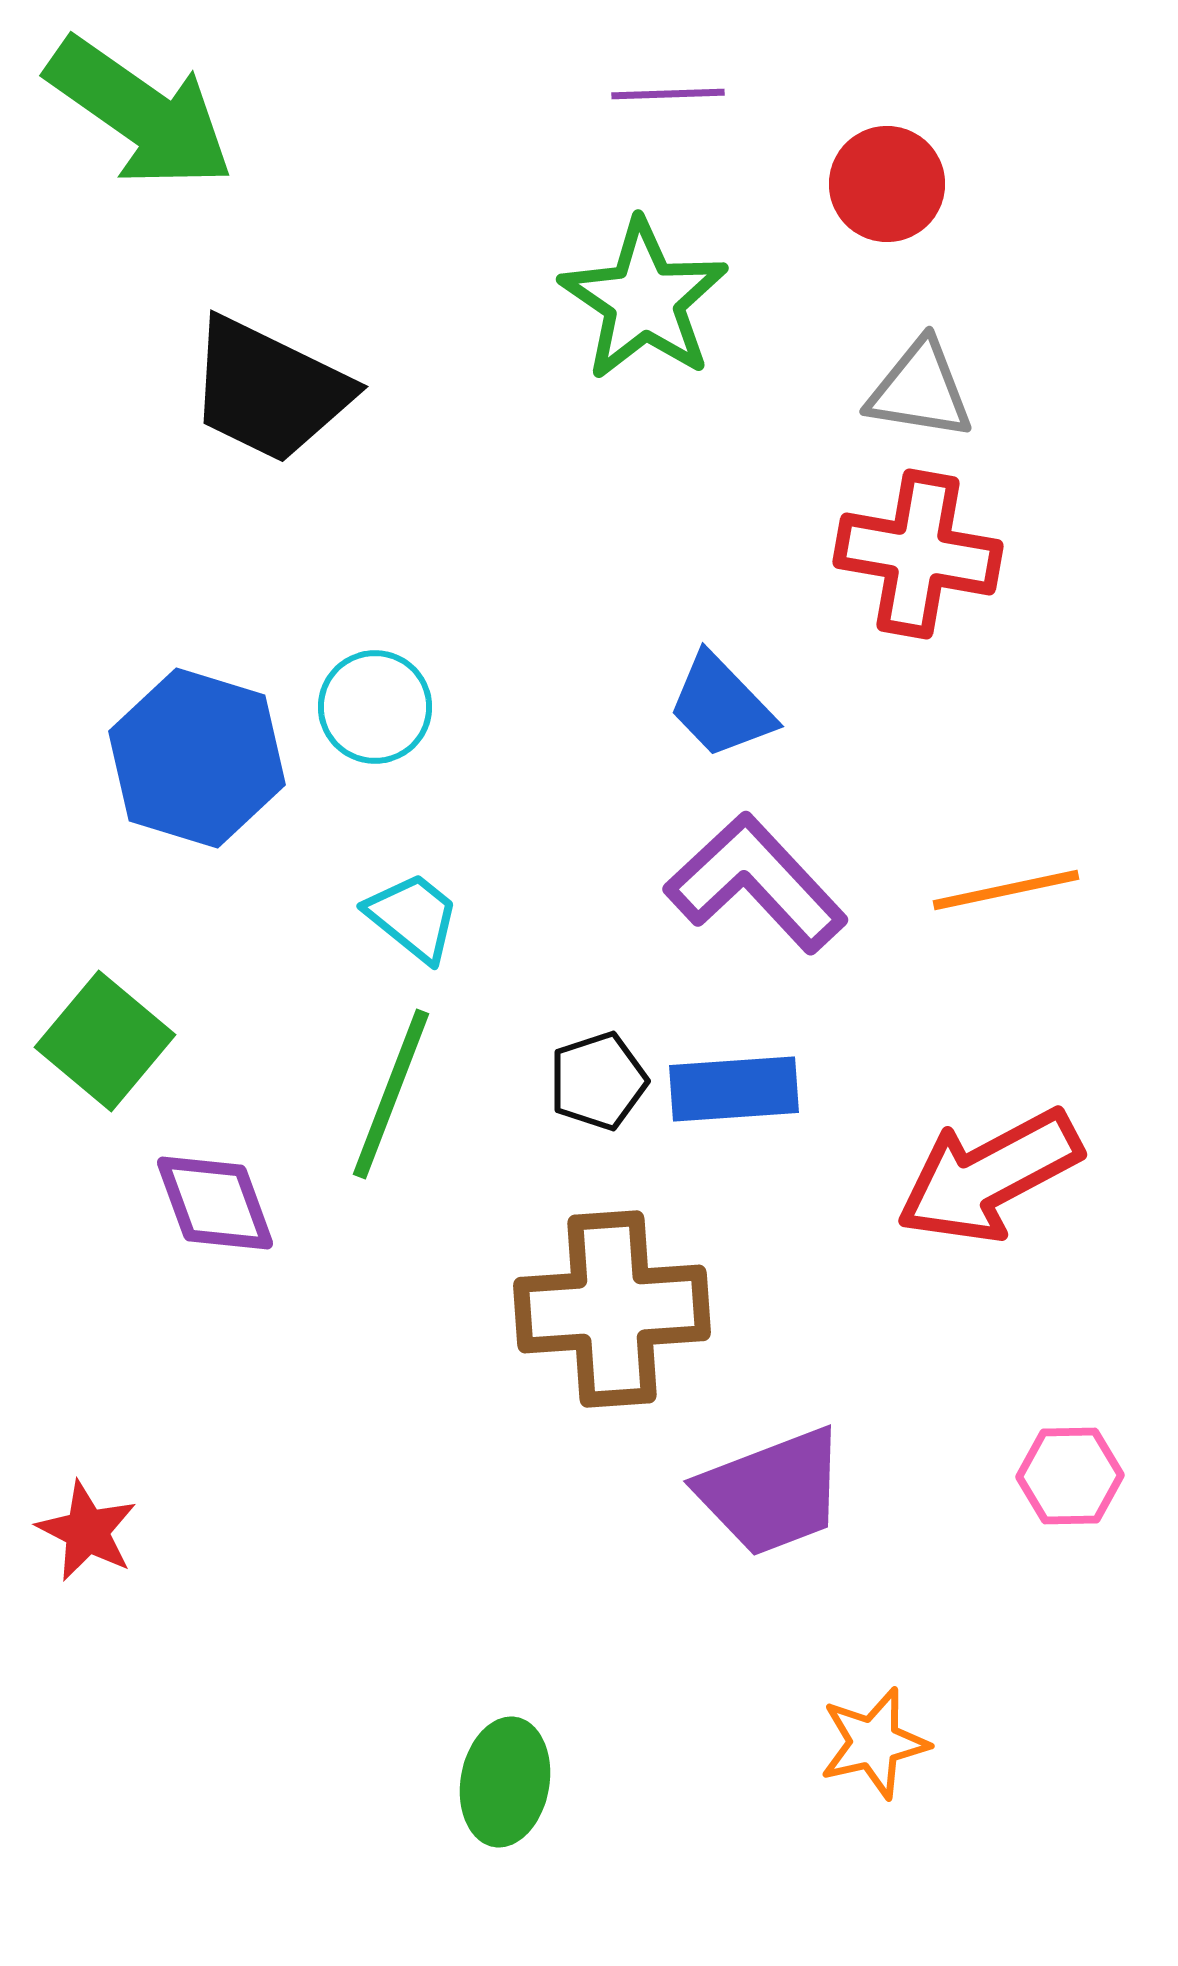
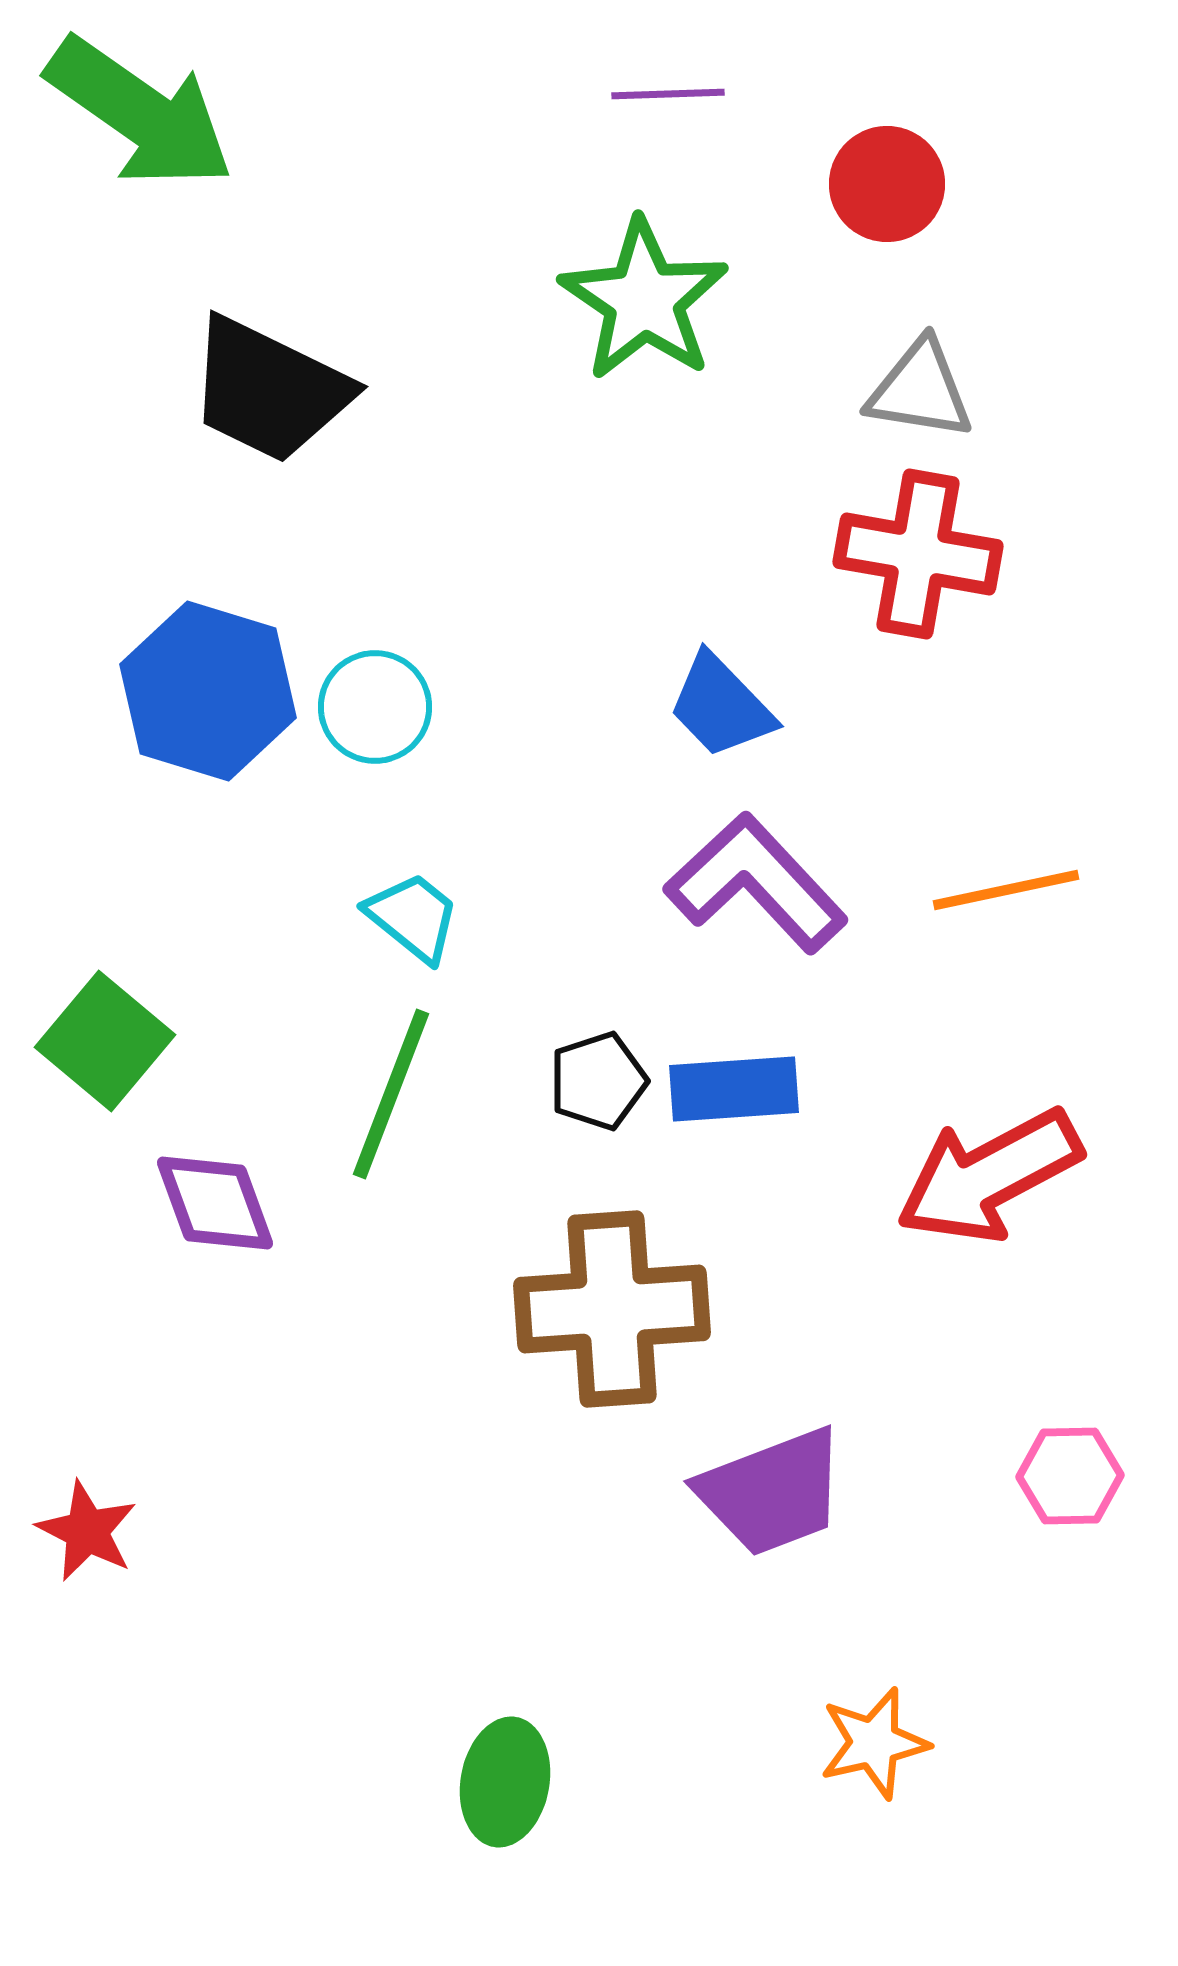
blue hexagon: moved 11 px right, 67 px up
